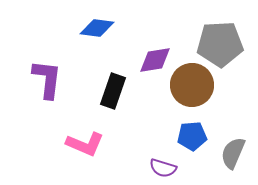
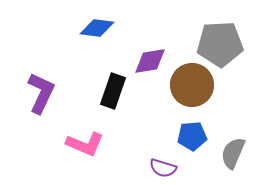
purple diamond: moved 5 px left, 1 px down
purple L-shape: moved 6 px left, 14 px down; rotated 18 degrees clockwise
